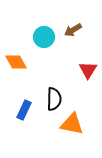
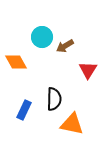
brown arrow: moved 8 px left, 16 px down
cyan circle: moved 2 px left
